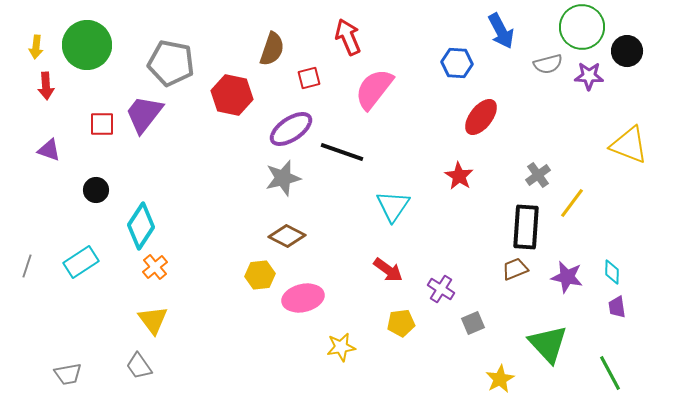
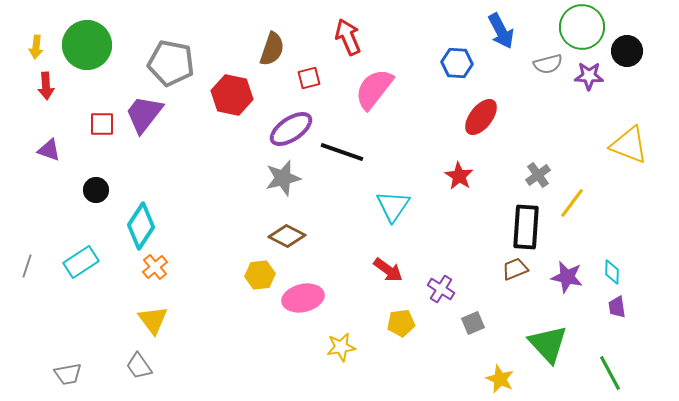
yellow star at (500, 379): rotated 20 degrees counterclockwise
